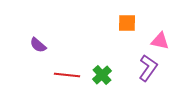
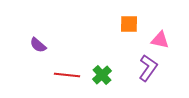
orange square: moved 2 px right, 1 px down
pink triangle: moved 1 px up
